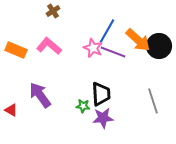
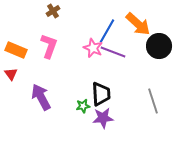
orange arrow: moved 16 px up
pink L-shape: rotated 70 degrees clockwise
purple arrow: moved 1 px right, 2 px down; rotated 8 degrees clockwise
green star: rotated 16 degrees counterclockwise
red triangle: moved 36 px up; rotated 24 degrees clockwise
